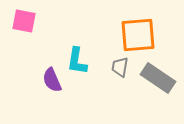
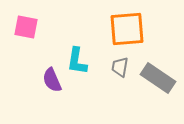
pink square: moved 2 px right, 6 px down
orange square: moved 11 px left, 6 px up
